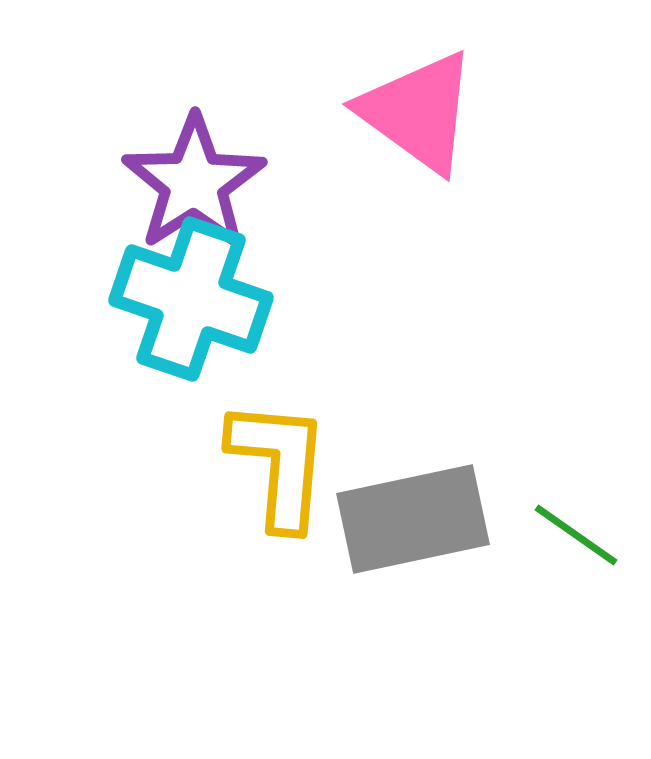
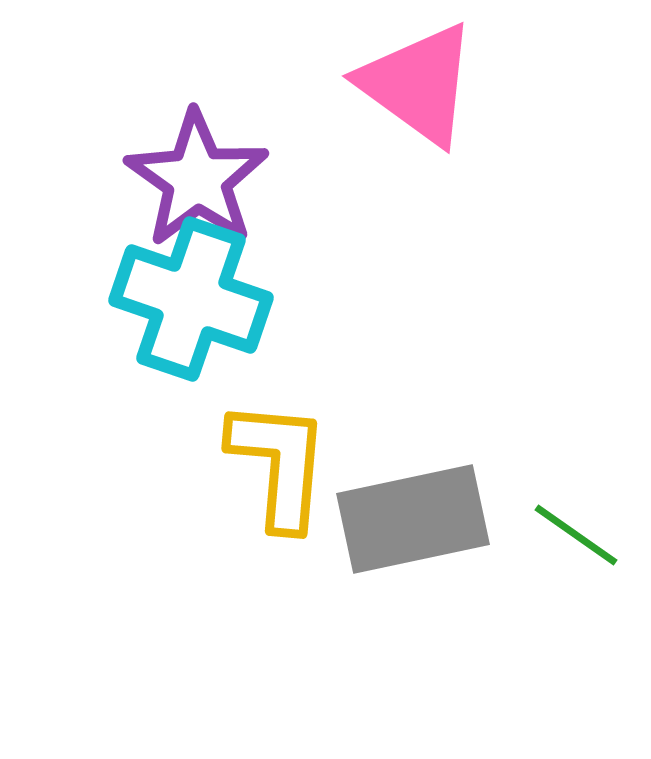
pink triangle: moved 28 px up
purple star: moved 3 px right, 4 px up; rotated 4 degrees counterclockwise
